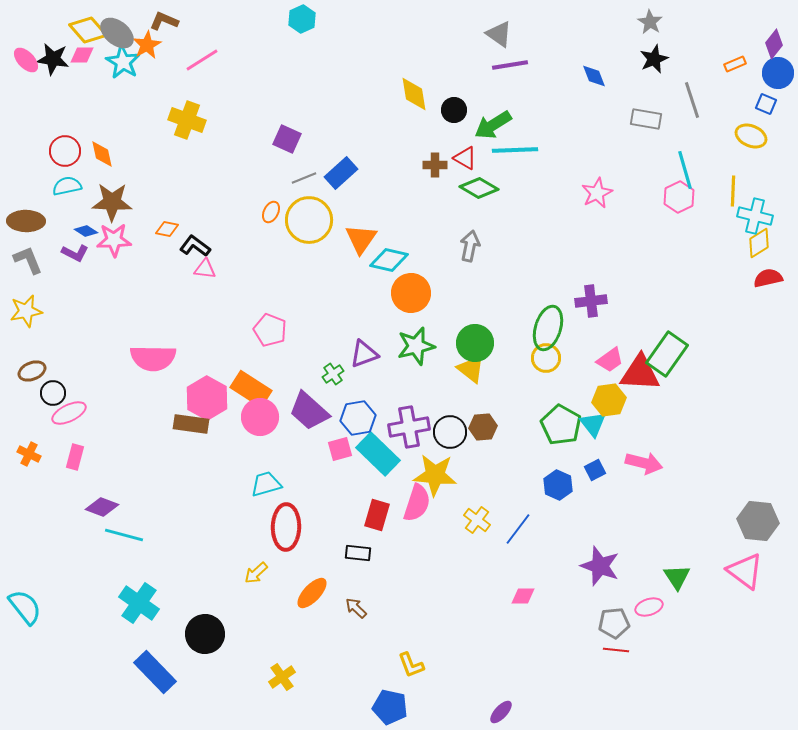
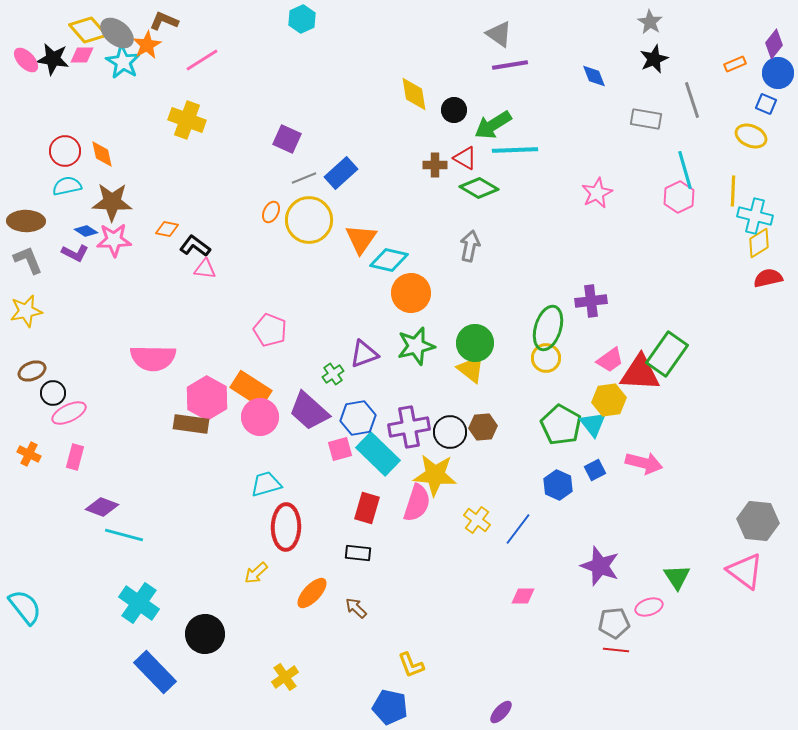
red rectangle at (377, 515): moved 10 px left, 7 px up
yellow cross at (282, 677): moved 3 px right
